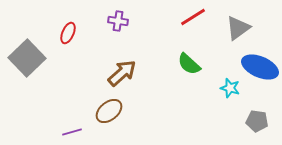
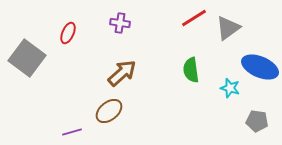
red line: moved 1 px right, 1 px down
purple cross: moved 2 px right, 2 px down
gray triangle: moved 10 px left
gray square: rotated 9 degrees counterclockwise
green semicircle: moved 2 px right, 6 px down; rotated 40 degrees clockwise
